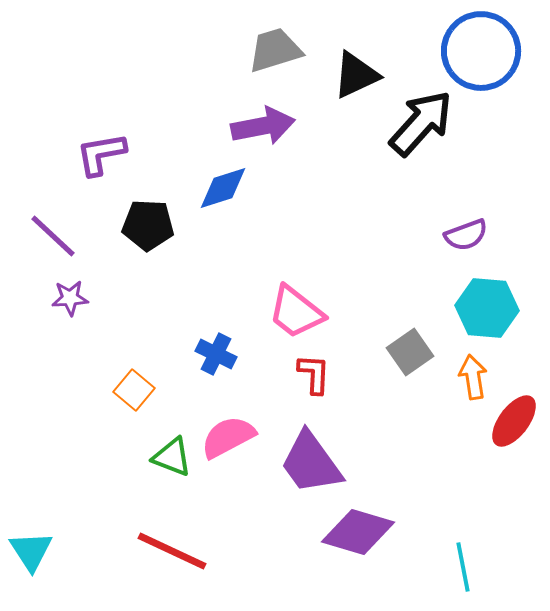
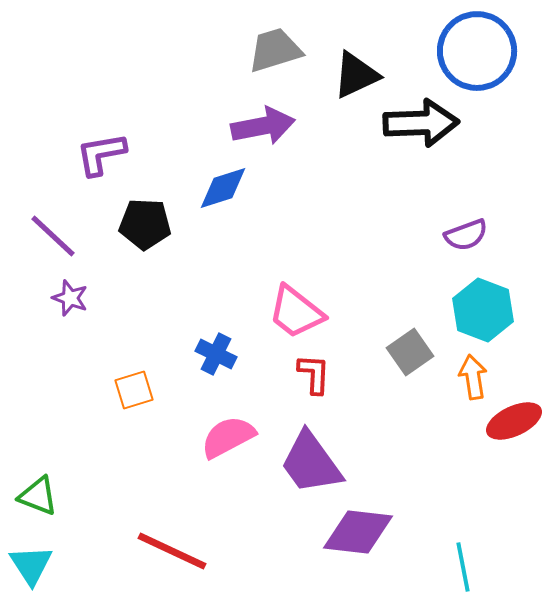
blue circle: moved 4 px left
black arrow: rotated 46 degrees clockwise
black pentagon: moved 3 px left, 1 px up
purple star: rotated 24 degrees clockwise
cyan hexagon: moved 4 px left, 2 px down; rotated 16 degrees clockwise
orange square: rotated 33 degrees clockwise
red ellipse: rotated 28 degrees clockwise
green triangle: moved 134 px left, 39 px down
purple diamond: rotated 10 degrees counterclockwise
cyan triangle: moved 14 px down
